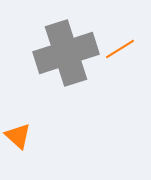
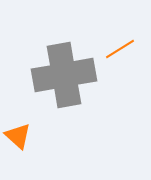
gray cross: moved 2 px left, 22 px down; rotated 8 degrees clockwise
